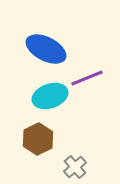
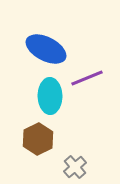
cyan ellipse: rotated 72 degrees counterclockwise
